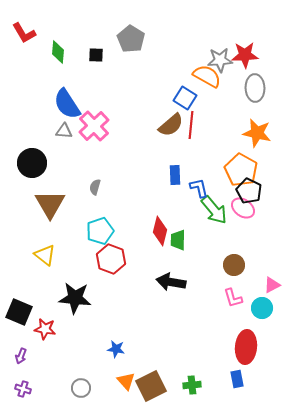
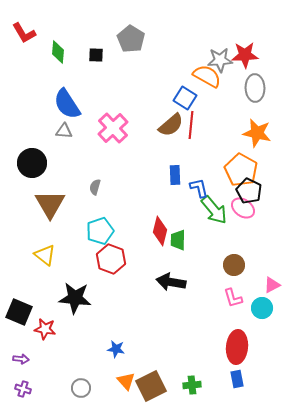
pink cross at (94, 126): moved 19 px right, 2 px down
red ellipse at (246, 347): moved 9 px left
purple arrow at (21, 356): moved 3 px down; rotated 105 degrees counterclockwise
